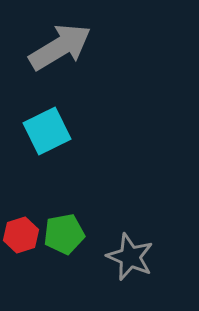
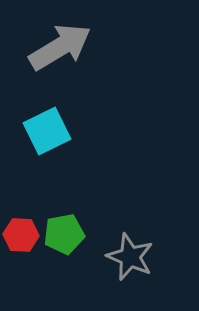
red hexagon: rotated 20 degrees clockwise
